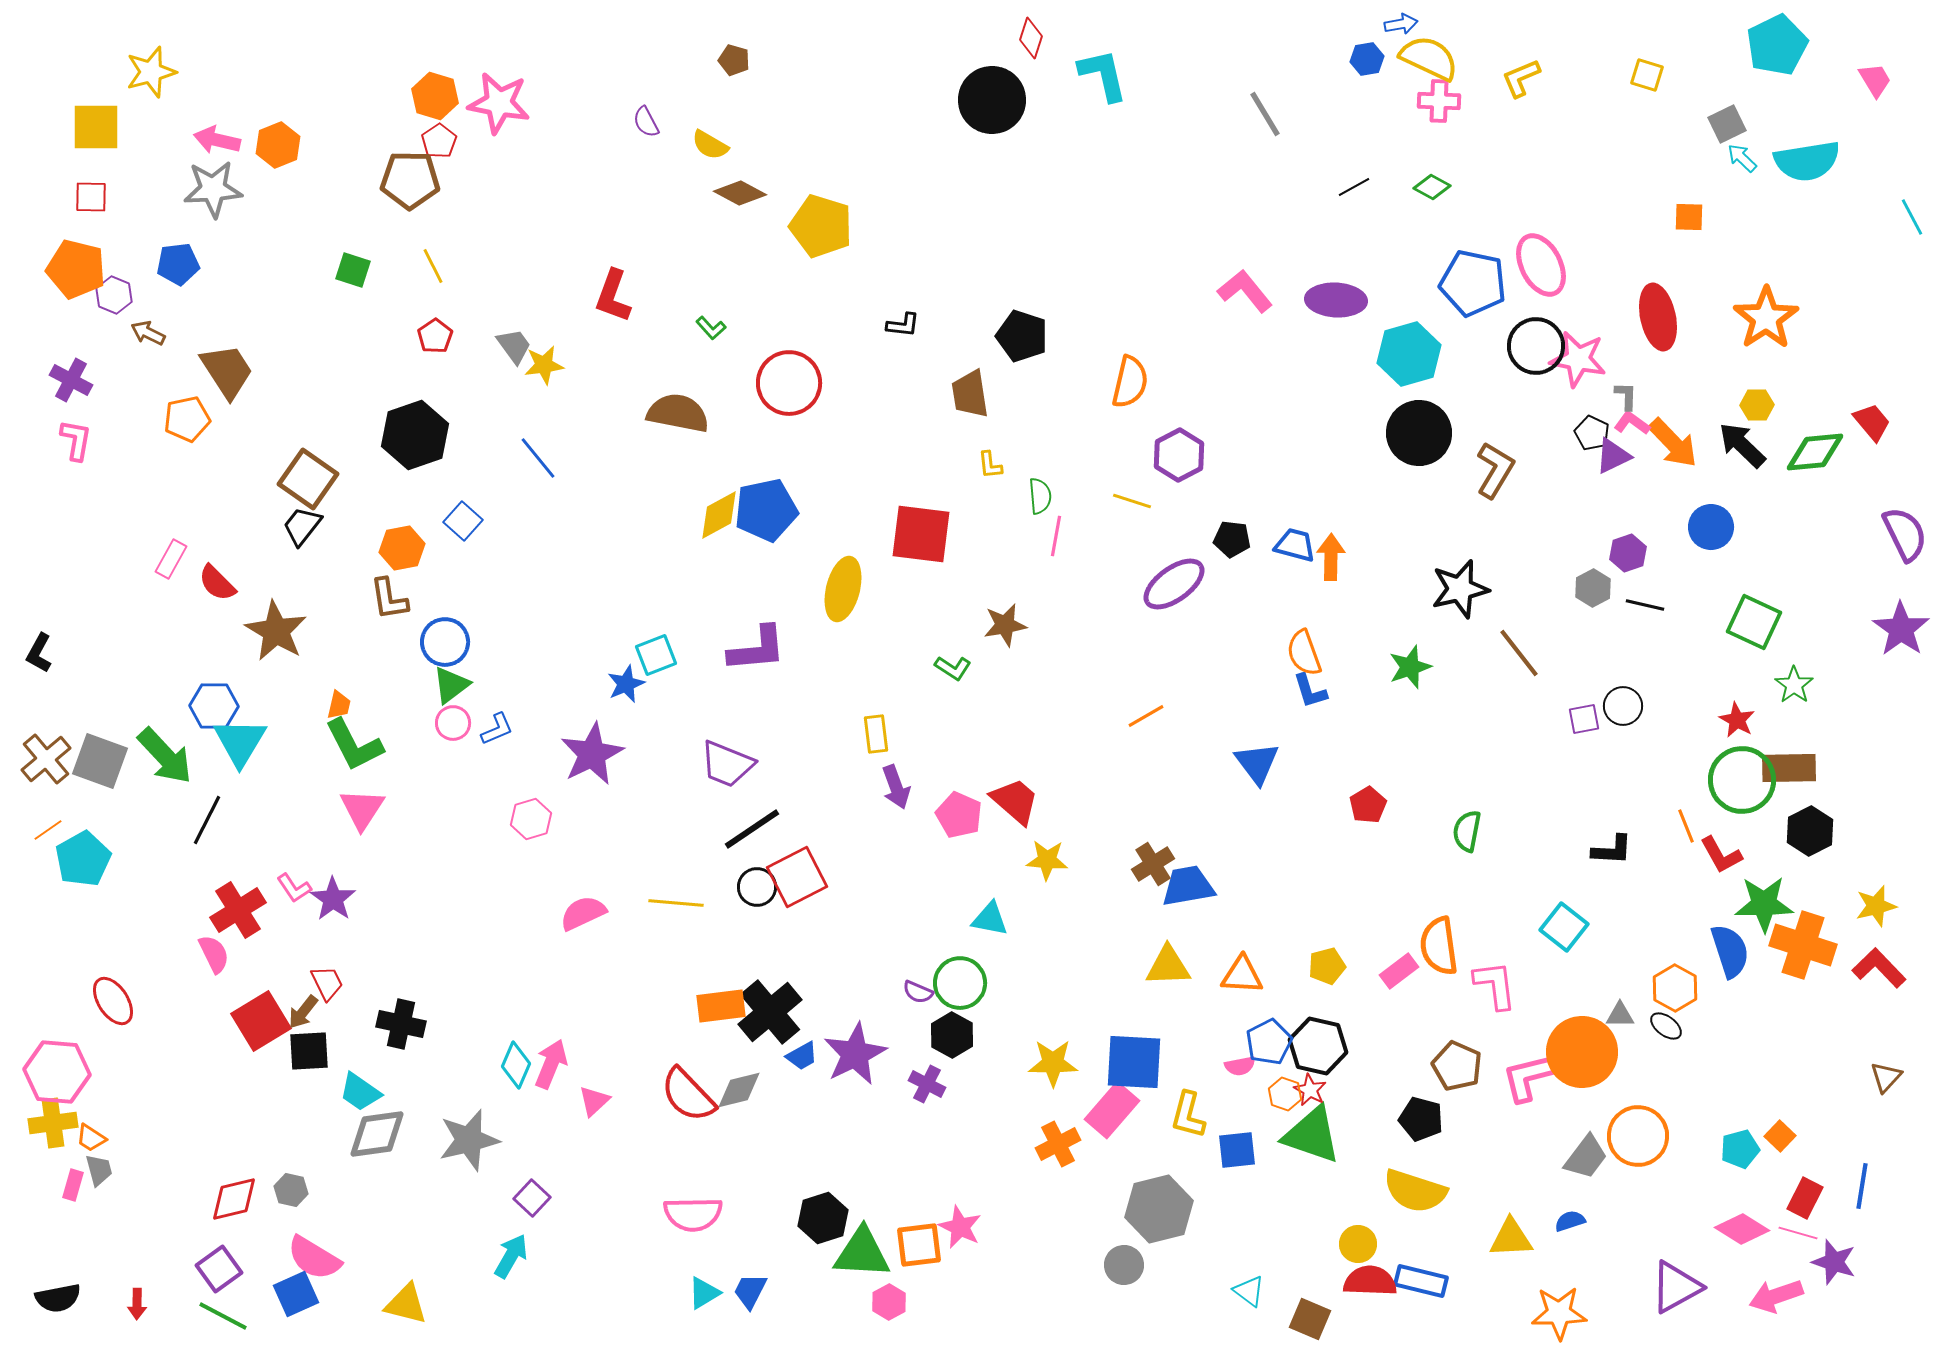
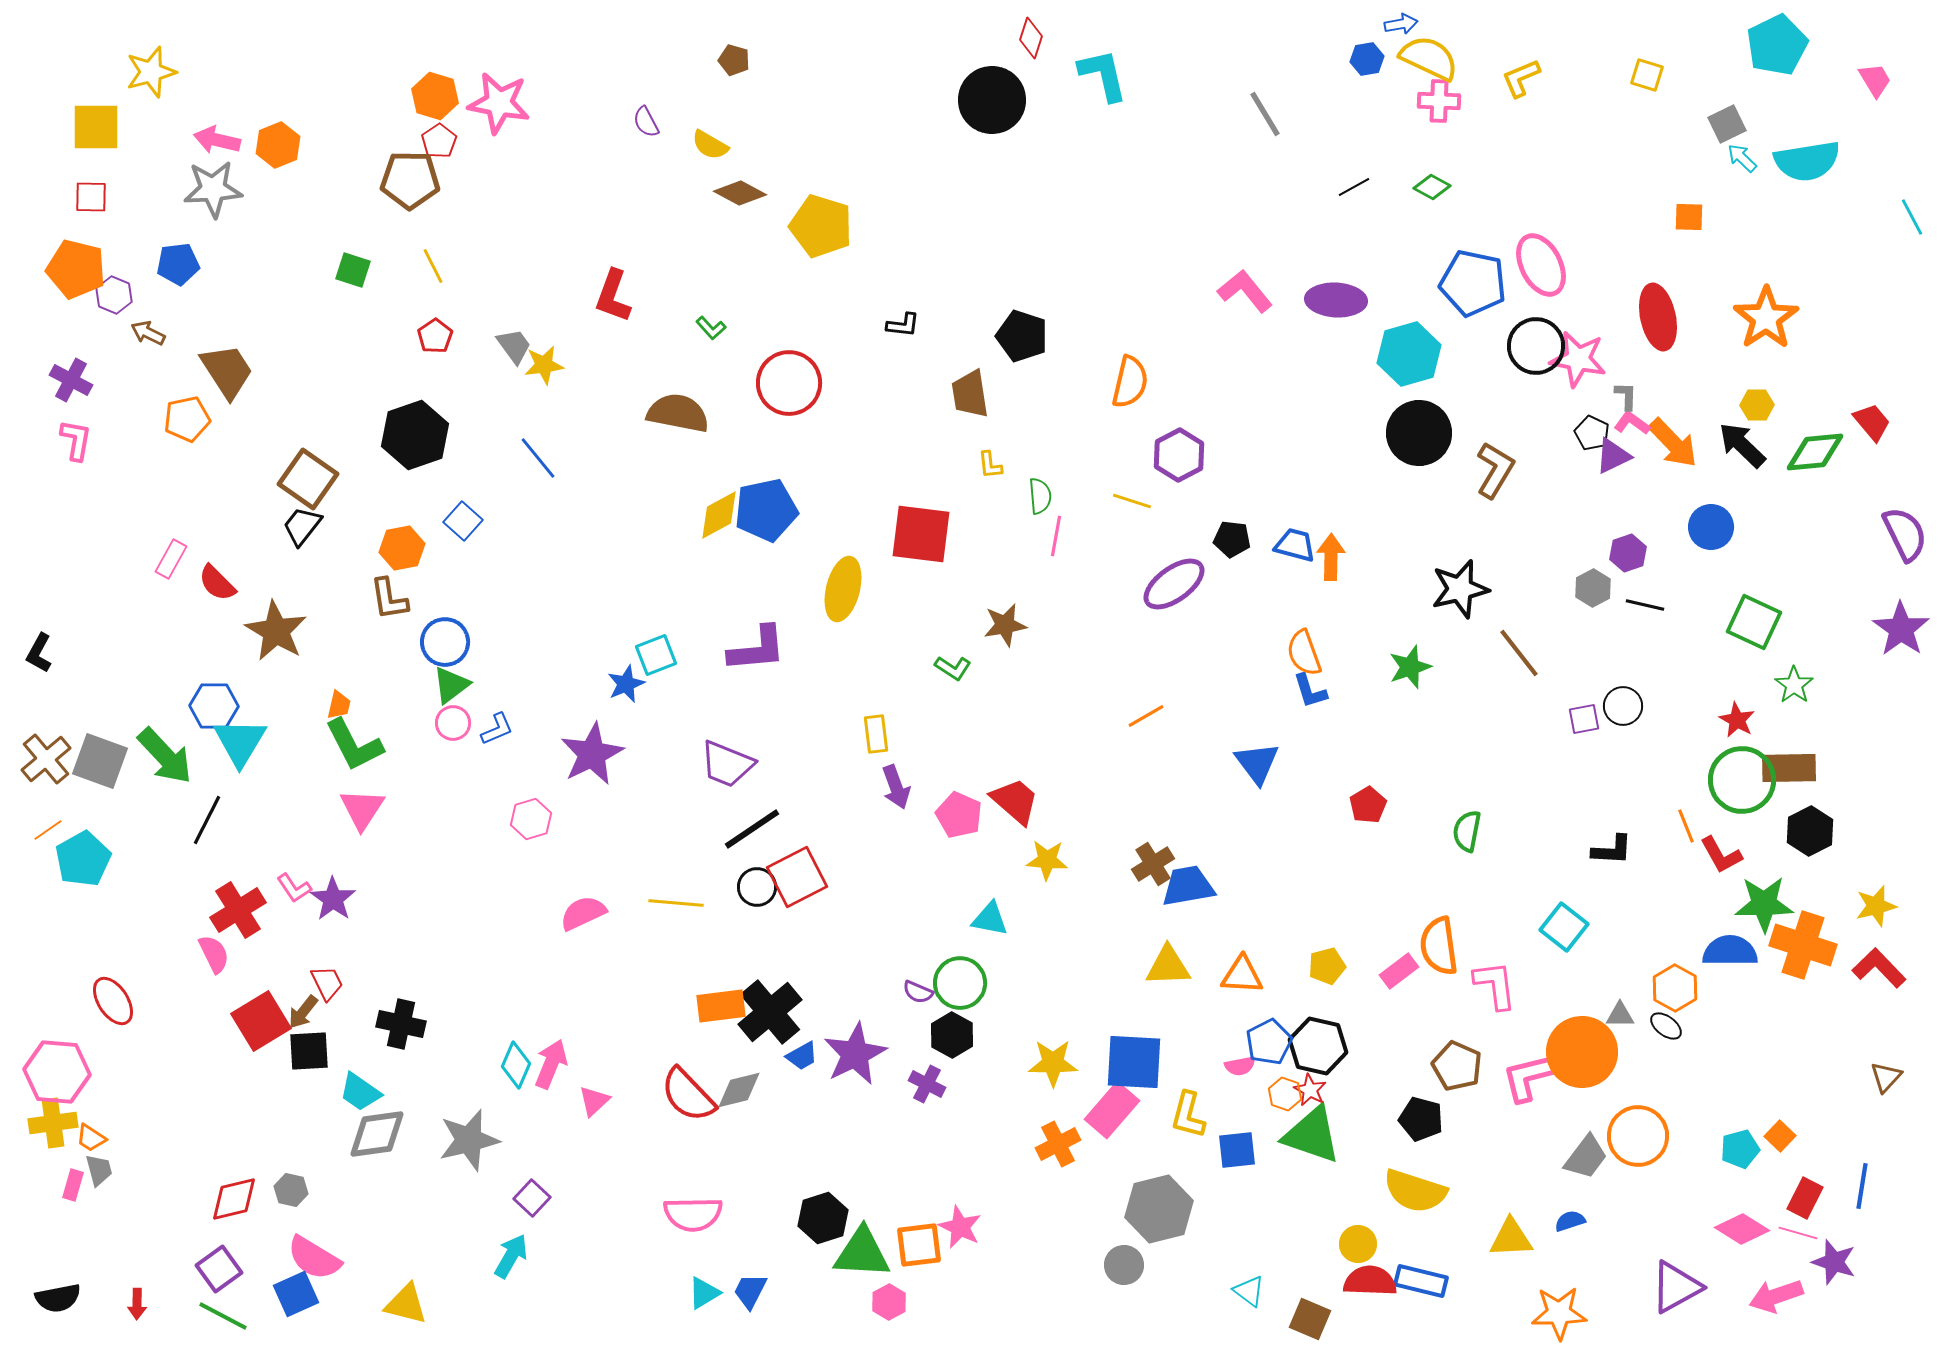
blue semicircle at (1730, 951): rotated 72 degrees counterclockwise
